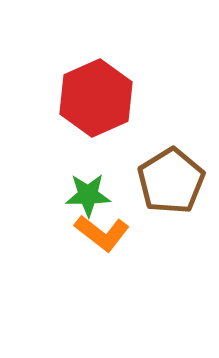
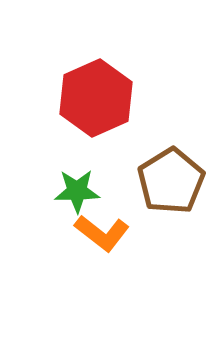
green star: moved 11 px left, 4 px up
